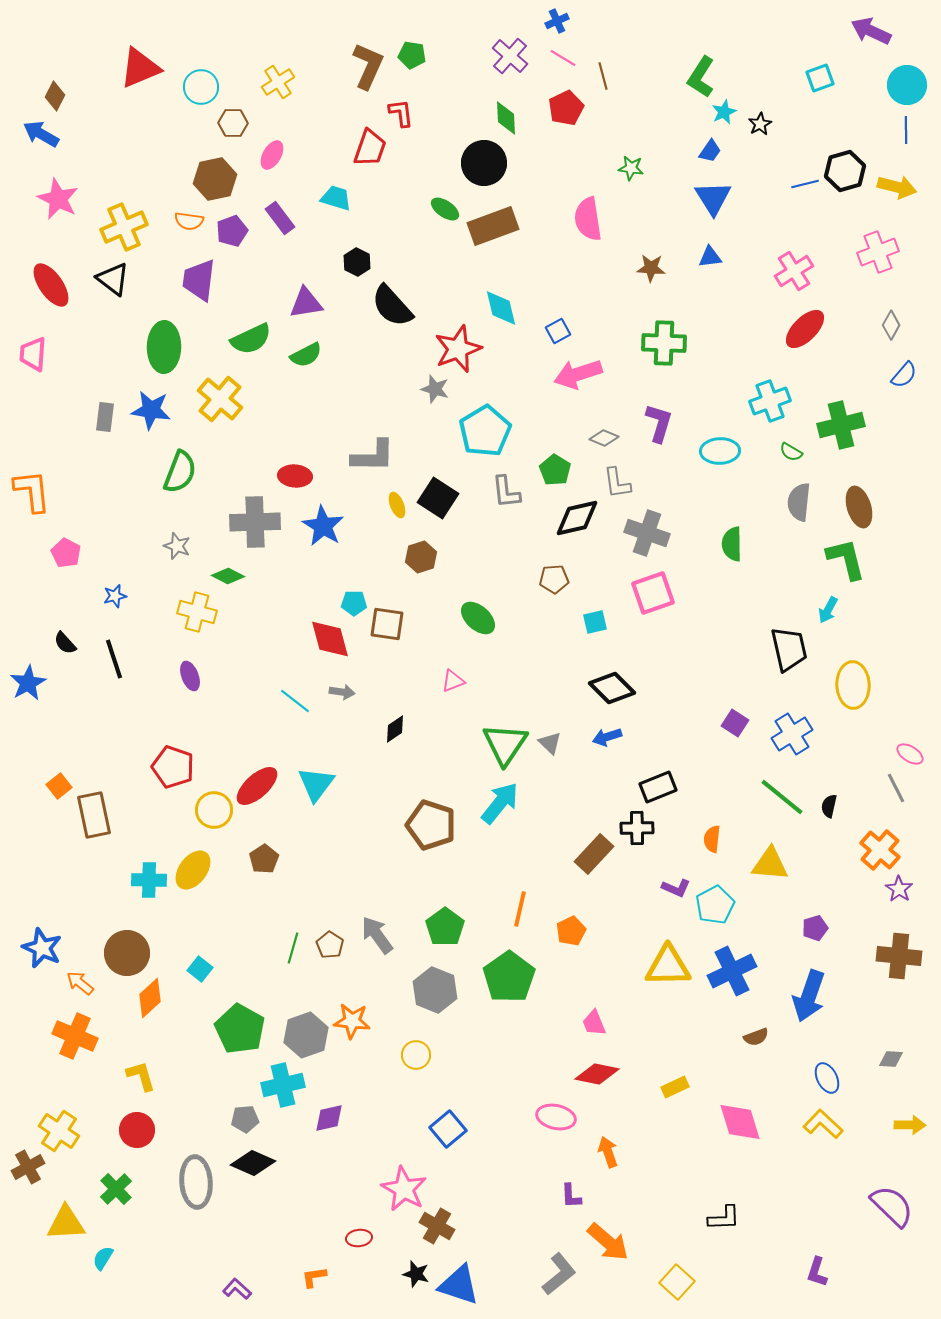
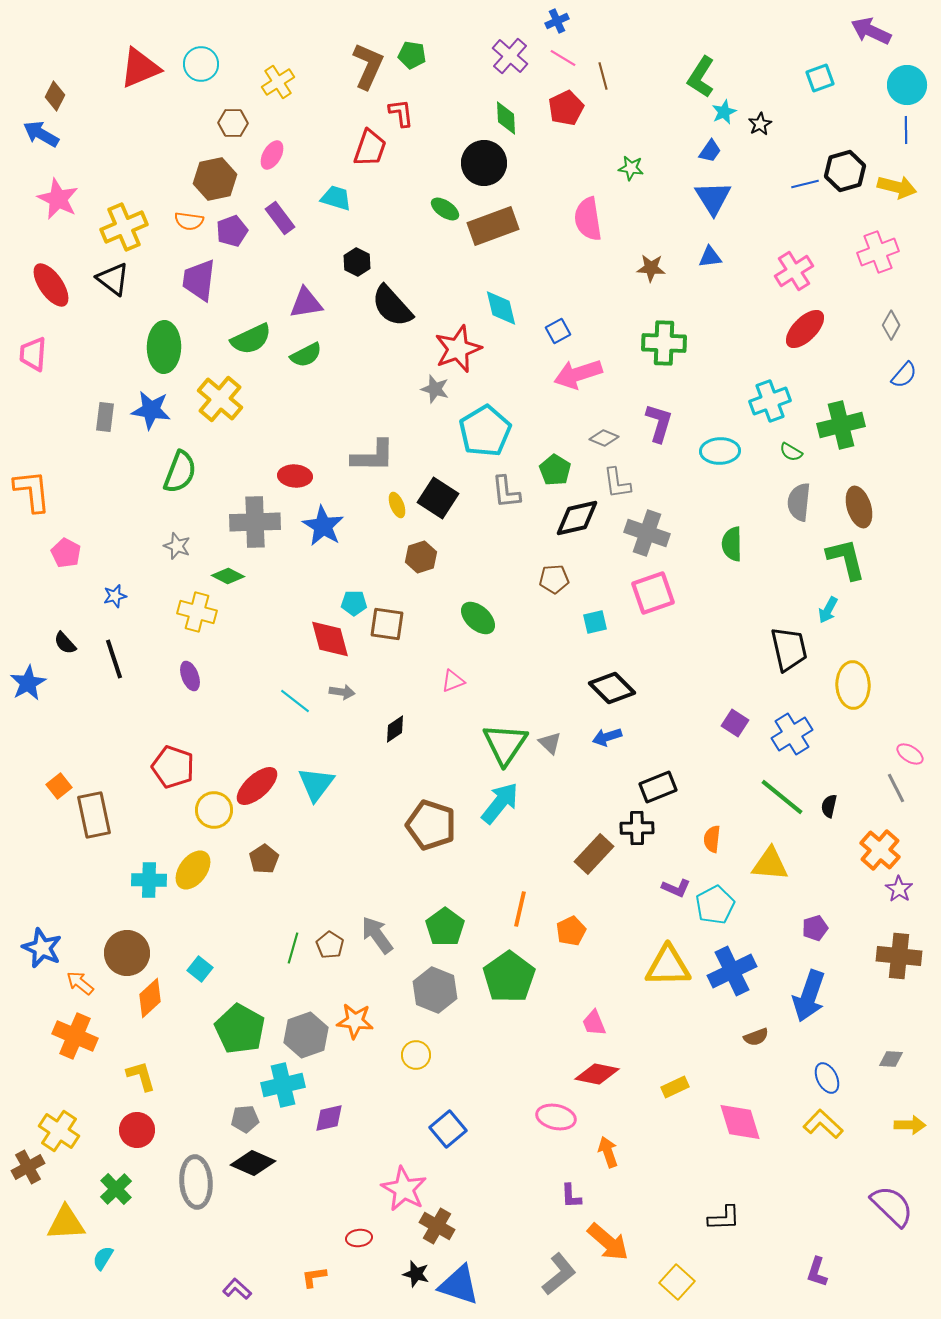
cyan circle at (201, 87): moved 23 px up
orange star at (352, 1021): moved 3 px right
